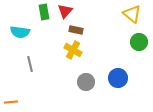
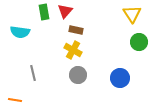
yellow triangle: rotated 18 degrees clockwise
gray line: moved 3 px right, 9 px down
blue circle: moved 2 px right
gray circle: moved 8 px left, 7 px up
orange line: moved 4 px right, 2 px up; rotated 16 degrees clockwise
